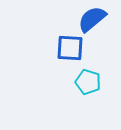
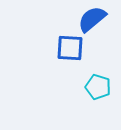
cyan pentagon: moved 10 px right, 5 px down
